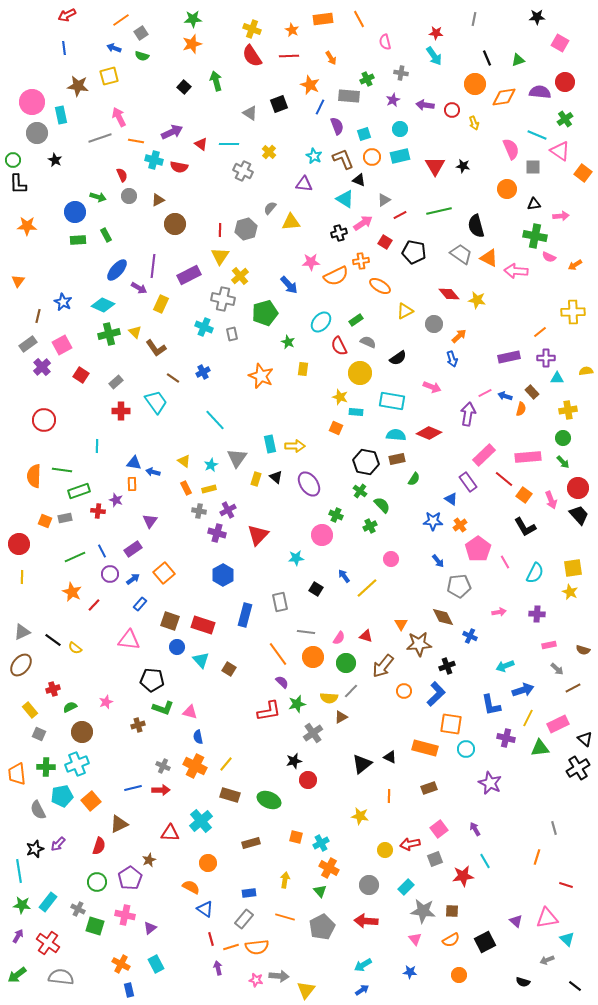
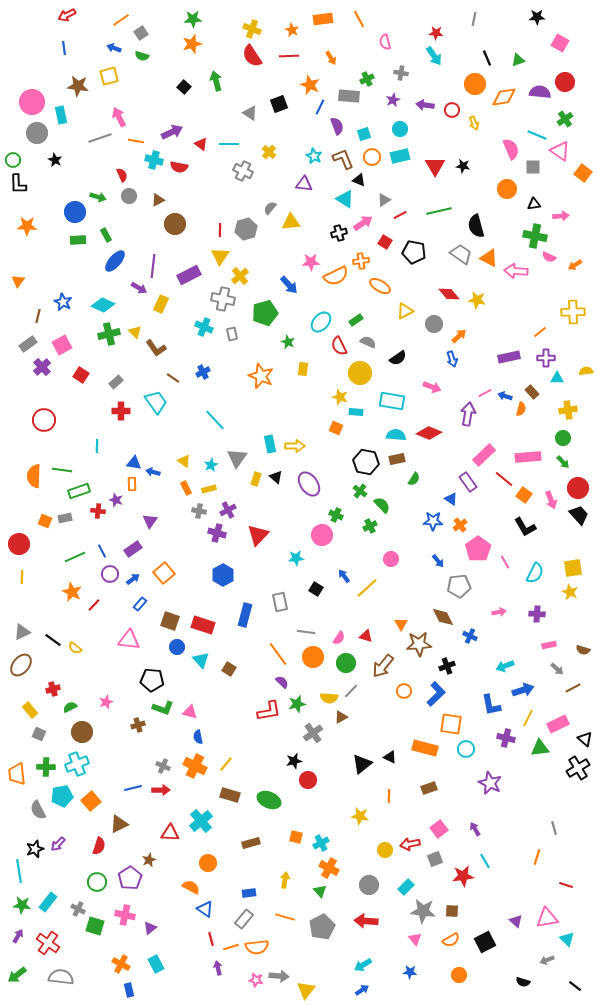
blue ellipse at (117, 270): moved 2 px left, 9 px up
